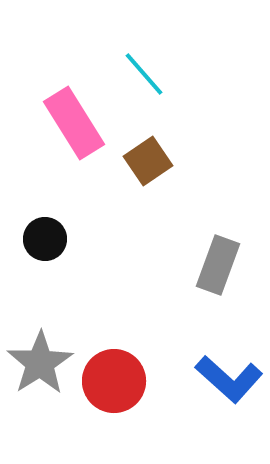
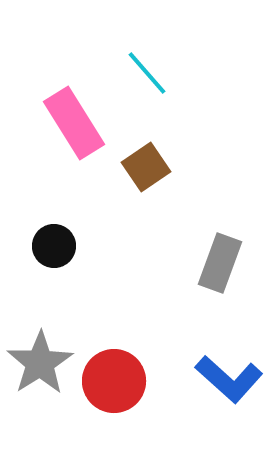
cyan line: moved 3 px right, 1 px up
brown square: moved 2 px left, 6 px down
black circle: moved 9 px right, 7 px down
gray rectangle: moved 2 px right, 2 px up
